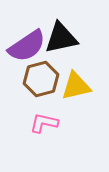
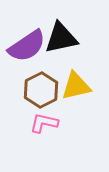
brown hexagon: moved 11 px down; rotated 12 degrees counterclockwise
